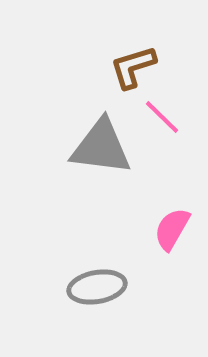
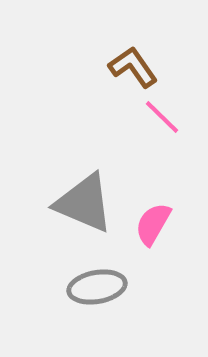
brown L-shape: rotated 72 degrees clockwise
gray triangle: moved 17 px left, 56 px down; rotated 16 degrees clockwise
pink semicircle: moved 19 px left, 5 px up
